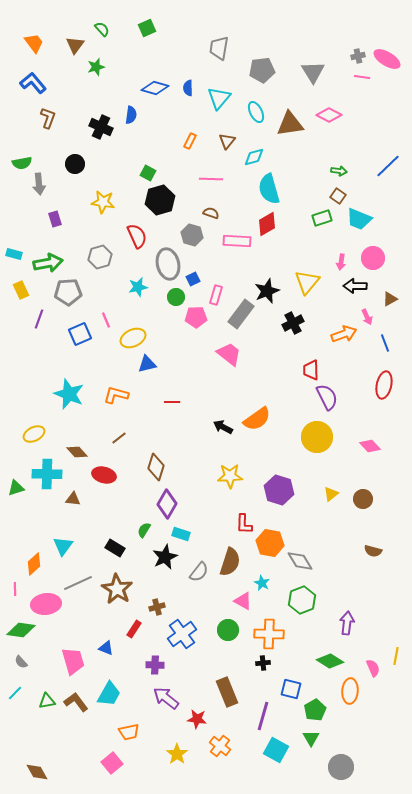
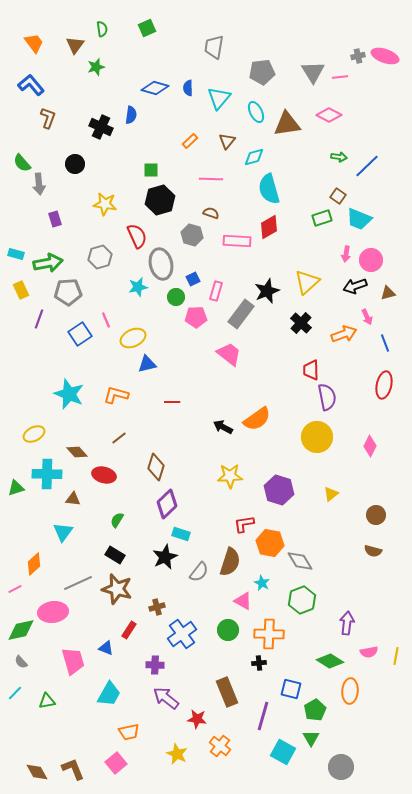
green semicircle at (102, 29): rotated 35 degrees clockwise
gray trapezoid at (219, 48): moved 5 px left, 1 px up
pink ellipse at (387, 59): moved 2 px left, 3 px up; rotated 12 degrees counterclockwise
gray pentagon at (262, 70): moved 2 px down
pink line at (362, 77): moved 22 px left; rotated 14 degrees counterclockwise
blue L-shape at (33, 83): moved 2 px left, 2 px down
brown triangle at (290, 124): moved 3 px left
orange rectangle at (190, 141): rotated 21 degrees clockwise
green semicircle at (22, 163): rotated 60 degrees clockwise
blue line at (388, 166): moved 21 px left
green arrow at (339, 171): moved 14 px up
green square at (148, 173): moved 3 px right, 3 px up; rotated 28 degrees counterclockwise
yellow star at (103, 202): moved 2 px right, 2 px down
red diamond at (267, 224): moved 2 px right, 3 px down
cyan rectangle at (14, 254): moved 2 px right
pink circle at (373, 258): moved 2 px left, 2 px down
pink arrow at (341, 262): moved 5 px right, 8 px up
gray ellipse at (168, 264): moved 7 px left
yellow triangle at (307, 282): rotated 8 degrees clockwise
black arrow at (355, 286): rotated 20 degrees counterclockwise
pink rectangle at (216, 295): moved 4 px up
brown triangle at (390, 299): moved 2 px left, 6 px up; rotated 14 degrees clockwise
black cross at (293, 323): moved 8 px right; rotated 20 degrees counterclockwise
blue square at (80, 334): rotated 10 degrees counterclockwise
purple semicircle at (327, 397): rotated 16 degrees clockwise
pink diamond at (370, 446): rotated 70 degrees clockwise
brown circle at (363, 499): moved 13 px right, 16 px down
purple diamond at (167, 504): rotated 16 degrees clockwise
red L-shape at (244, 524): rotated 80 degrees clockwise
green semicircle at (144, 530): moved 27 px left, 10 px up
cyan triangle at (63, 546): moved 14 px up
black rectangle at (115, 548): moved 7 px down
pink line at (15, 589): rotated 64 degrees clockwise
brown star at (117, 589): rotated 16 degrees counterclockwise
pink ellipse at (46, 604): moved 7 px right, 8 px down
red rectangle at (134, 629): moved 5 px left, 1 px down
green diamond at (21, 630): rotated 20 degrees counterclockwise
black cross at (263, 663): moved 4 px left
pink semicircle at (373, 668): moved 4 px left, 16 px up; rotated 102 degrees clockwise
brown L-shape at (76, 702): moved 3 px left, 67 px down; rotated 15 degrees clockwise
cyan square at (276, 750): moved 7 px right, 2 px down
yellow star at (177, 754): rotated 10 degrees counterclockwise
pink square at (112, 763): moved 4 px right
